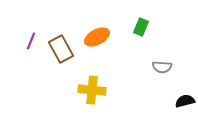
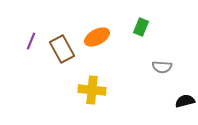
brown rectangle: moved 1 px right
